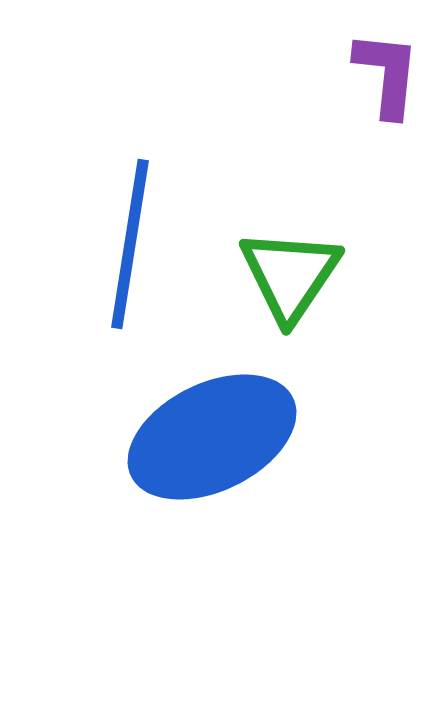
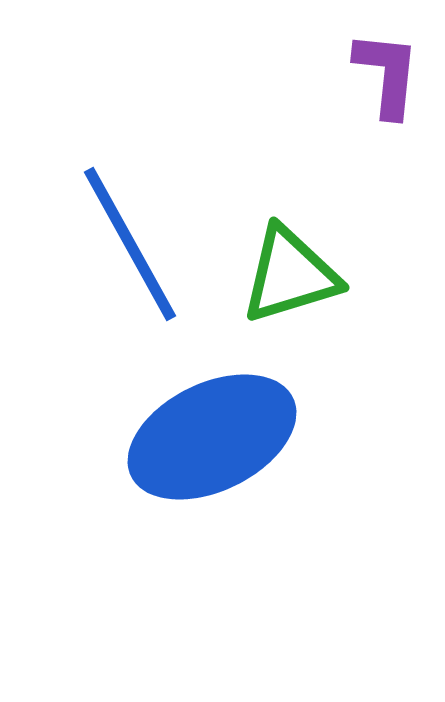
blue line: rotated 38 degrees counterclockwise
green triangle: rotated 39 degrees clockwise
